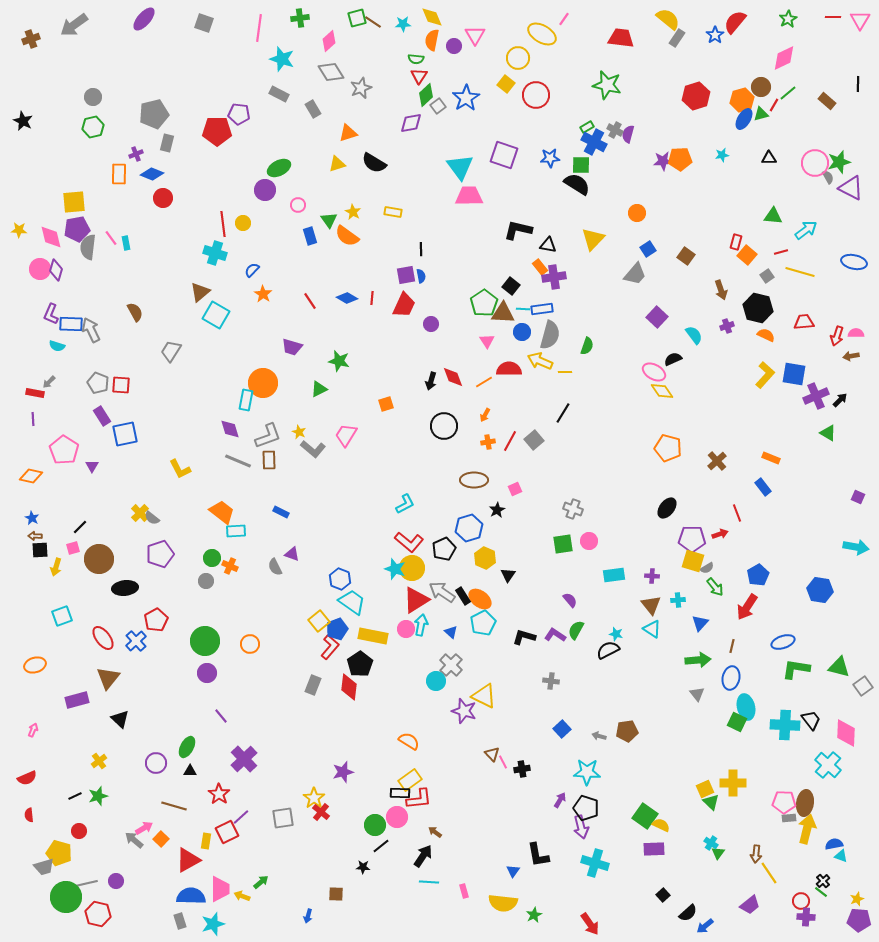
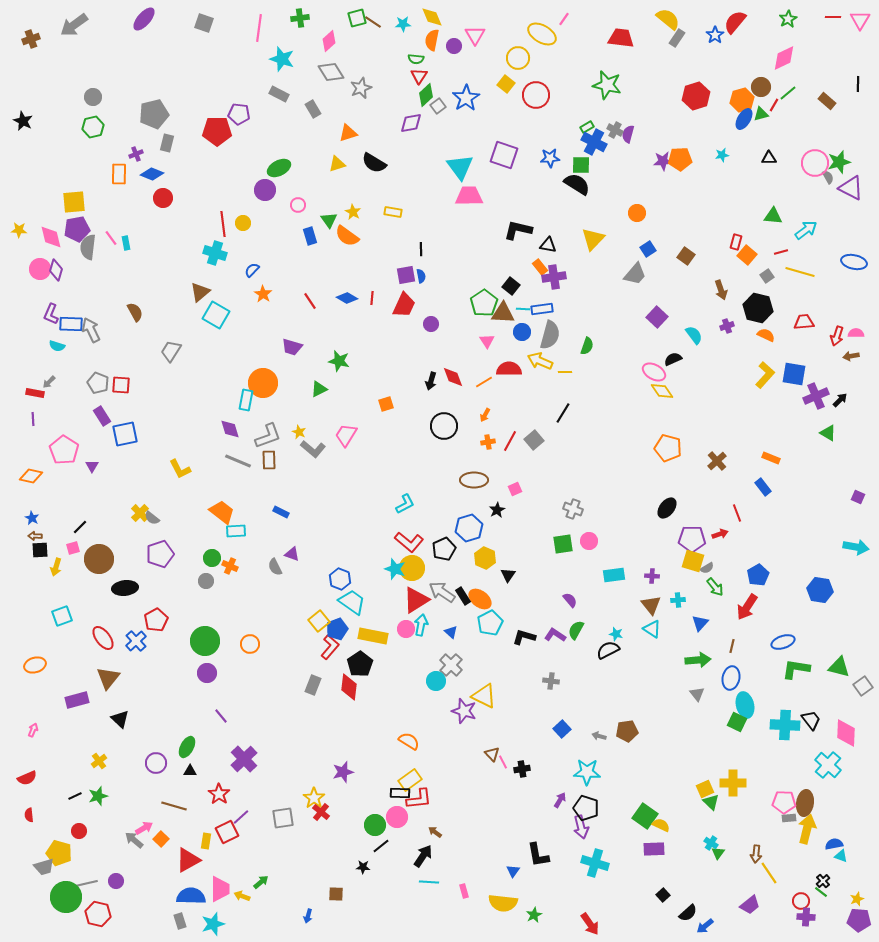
cyan pentagon at (483, 623): moved 7 px right
cyan ellipse at (746, 707): moved 1 px left, 2 px up
